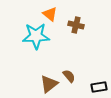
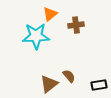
orange triangle: rotated 42 degrees clockwise
brown cross: rotated 21 degrees counterclockwise
black rectangle: moved 2 px up
